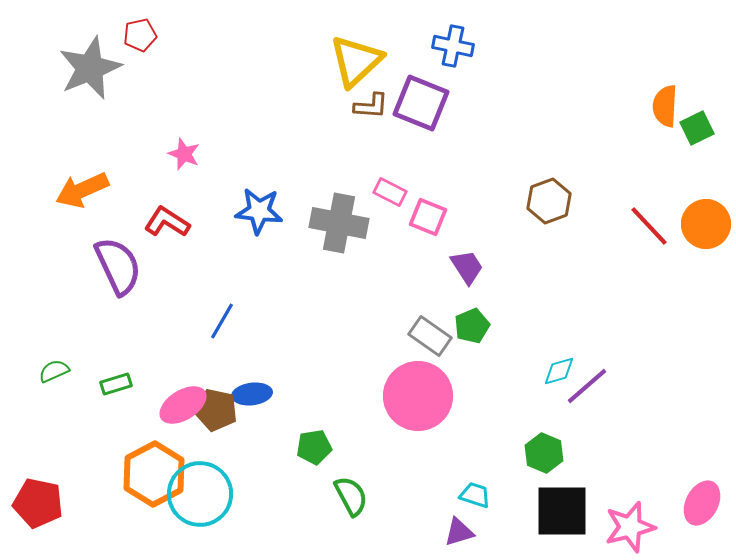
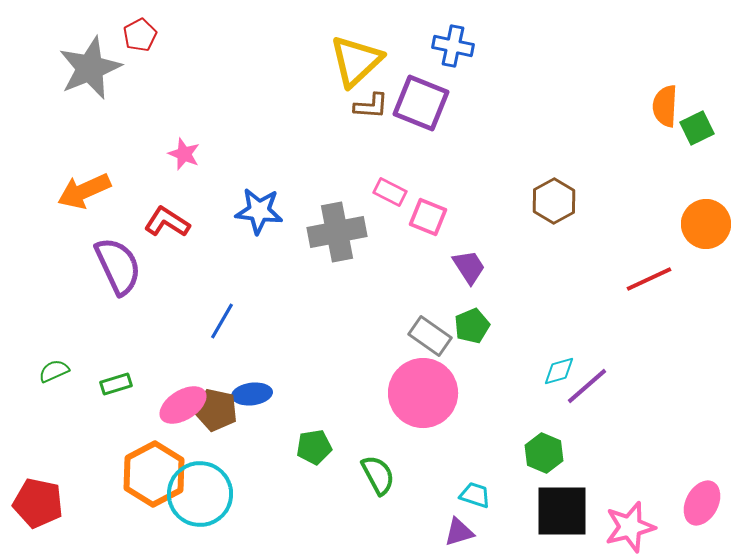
red pentagon at (140, 35): rotated 16 degrees counterclockwise
orange arrow at (82, 190): moved 2 px right, 1 px down
brown hexagon at (549, 201): moved 5 px right; rotated 9 degrees counterclockwise
gray cross at (339, 223): moved 2 px left, 9 px down; rotated 22 degrees counterclockwise
red line at (649, 226): moved 53 px down; rotated 72 degrees counterclockwise
purple trapezoid at (467, 267): moved 2 px right
pink circle at (418, 396): moved 5 px right, 3 px up
green semicircle at (351, 496): moved 27 px right, 21 px up
